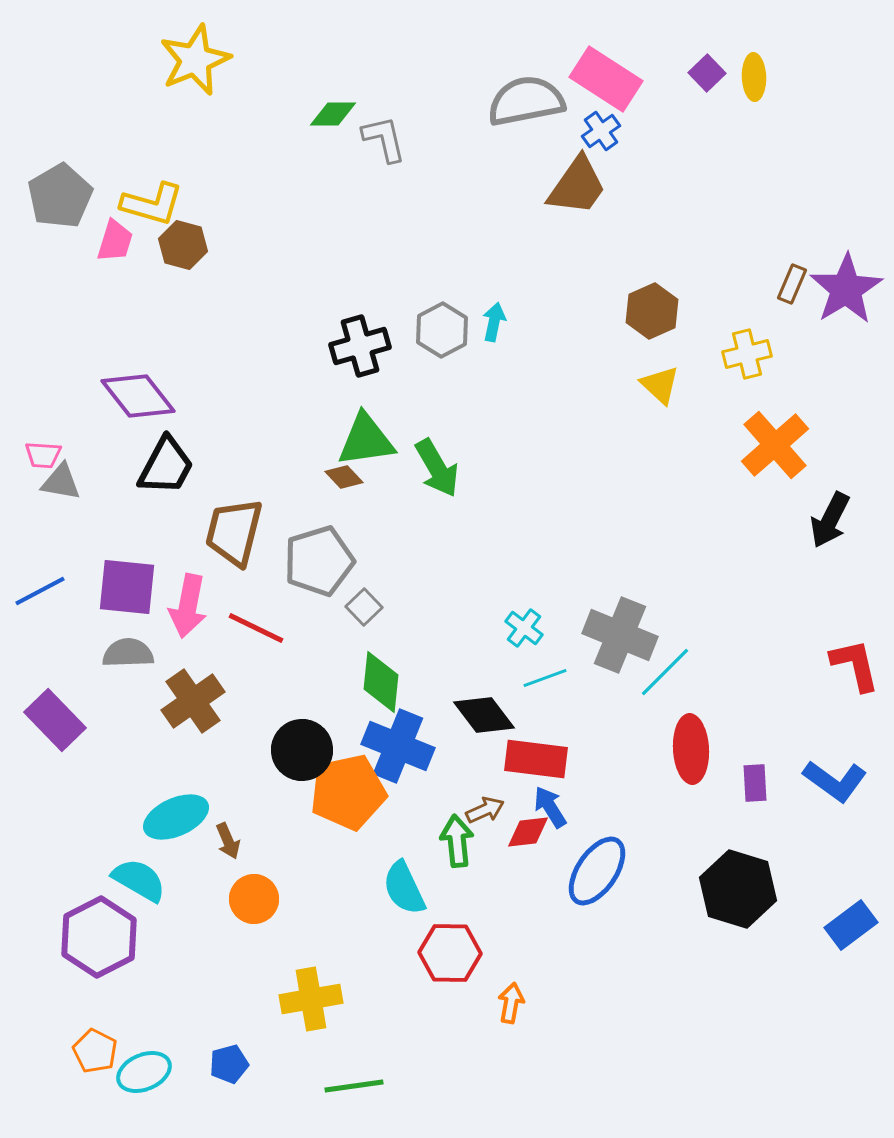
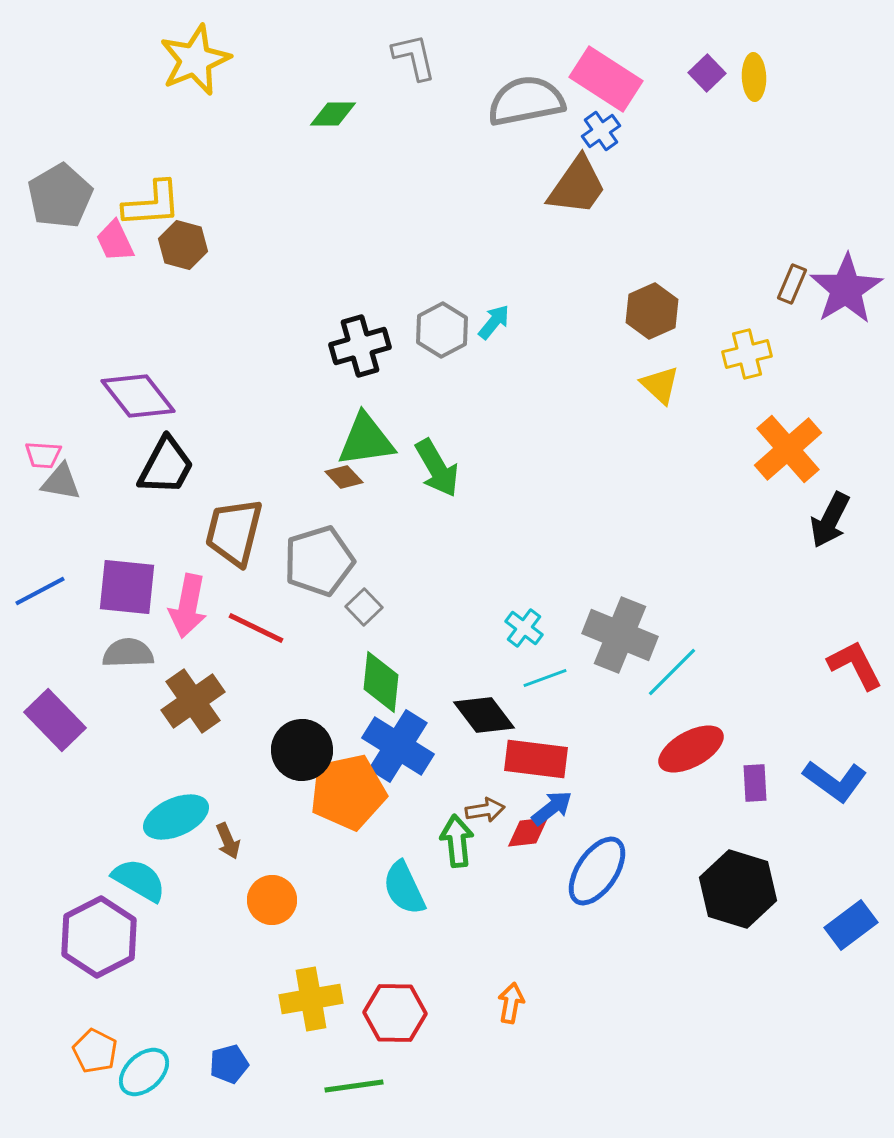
gray L-shape at (384, 139): moved 30 px right, 82 px up
yellow L-shape at (152, 204): rotated 20 degrees counterclockwise
pink trapezoid at (115, 241): rotated 138 degrees clockwise
cyan arrow at (494, 322): rotated 27 degrees clockwise
orange cross at (775, 445): moved 13 px right, 4 px down
red L-shape at (855, 665): rotated 14 degrees counterclockwise
cyan line at (665, 672): moved 7 px right
blue cross at (398, 746): rotated 10 degrees clockwise
red ellipse at (691, 749): rotated 64 degrees clockwise
blue arrow at (550, 807): moved 2 px right, 1 px down; rotated 84 degrees clockwise
brown arrow at (485, 810): rotated 15 degrees clockwise
orange circle at (254, 899): moved 18 px right, 1 px down
red hexagon at (450, 953): moved 55 px left, 60 px down
cyan ellipse at (144, 1072): rotated 20 degrees counterclockwise
